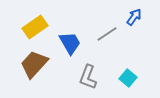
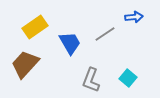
blue arrow: rotated 48 degrees clockwise
gray line: moved 2 px left
brown trapezoid: moved 9 px left
gray L-shape: moved 3 px right, 3 px down
